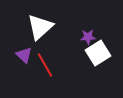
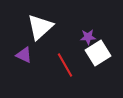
purple triangle: rotated 18 degrees counterclockwise
red line: moved 20 px right
